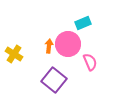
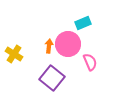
purple square: moved 2 px left, 2 px up
